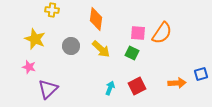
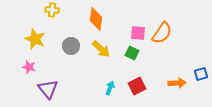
purple triangle: rotated 25 degrees counterclockwise
